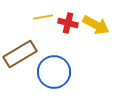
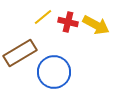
yellow line: rotated 30 degrees counterclockwise
red cross: moved 1 px up
brown rectangle: moved 1 px up
